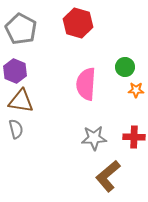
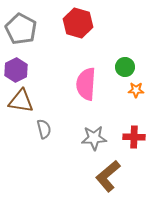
purple hexagon: moved 1 px right, 1 px up; rotated 10 degrees clockwise
gray semicircle: moved 28 px right
